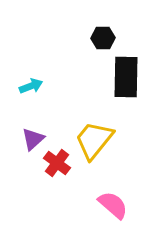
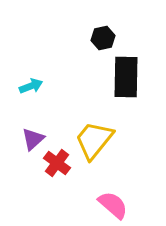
black hexagon: rotated 10 degrees counterclockwise
